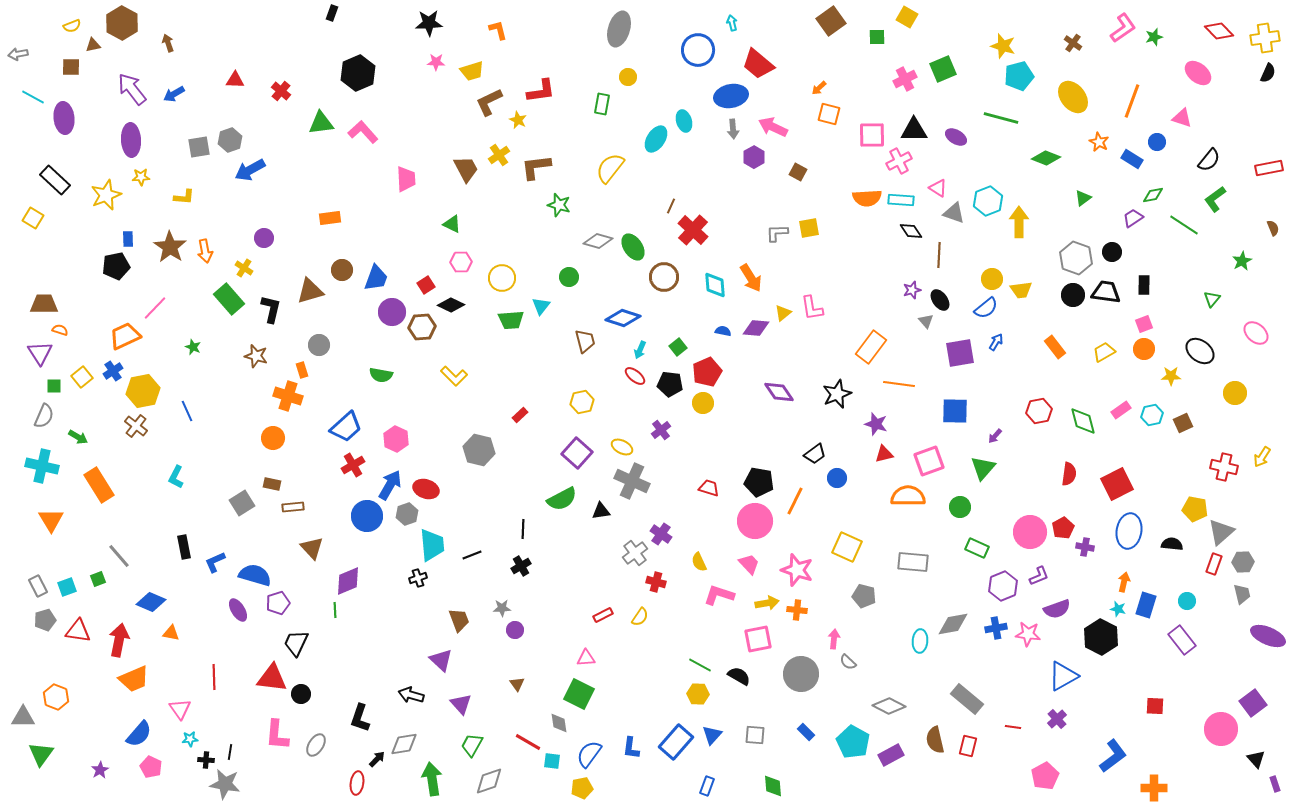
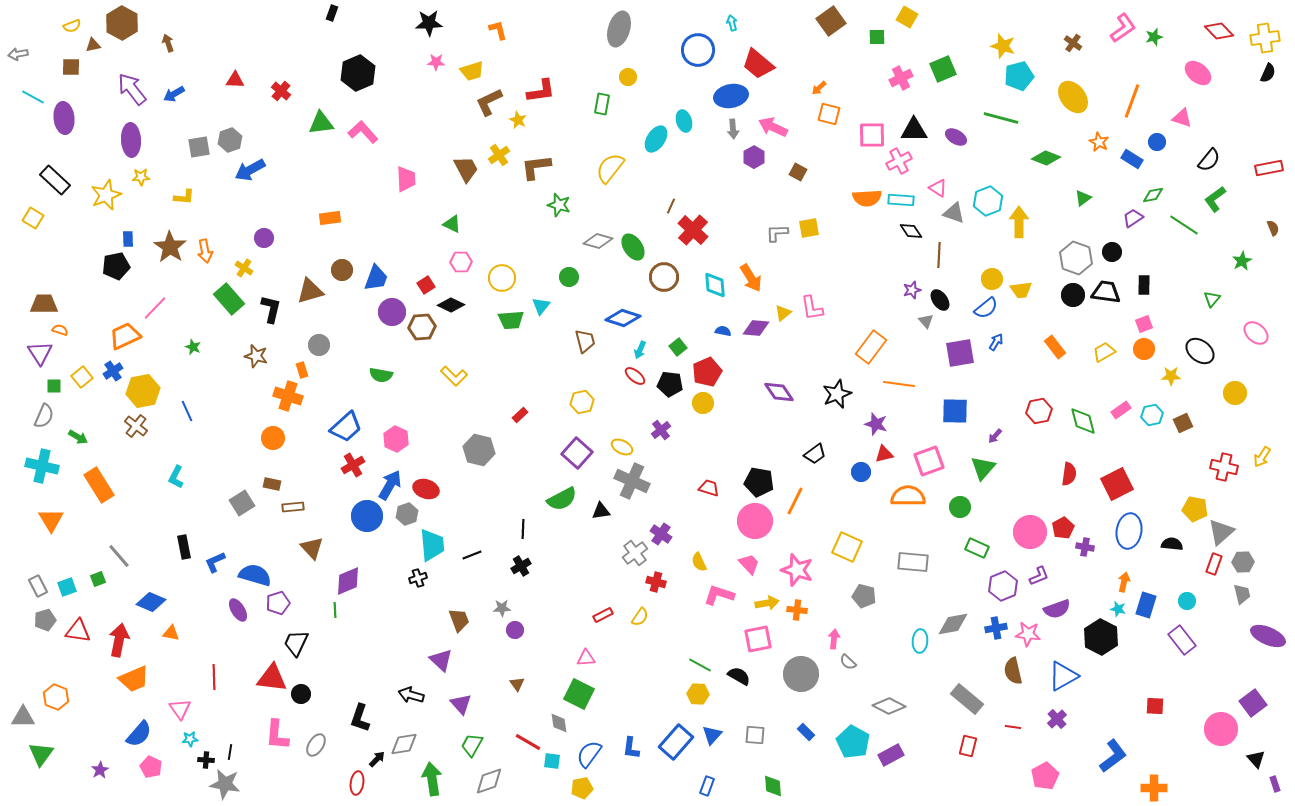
pink cross at (905, 79): moved 4 px left, 1 px up
blue circle at (837, 478): moved 24 px right, 6 px up
brown semicircle at (935, 740): moved 78 px right, 69 px up
